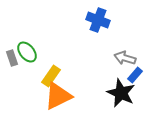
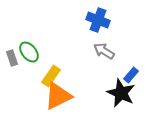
green ellipse: moved 2 px right
gray arrow: moved 21 px left, 7 px up; rotated 15 degrees clockwise
blue rectangle: moved 4 px left
